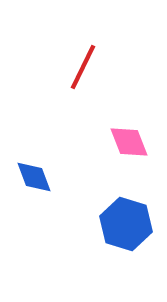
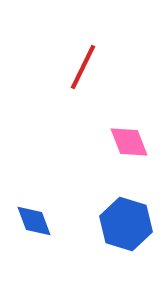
blue diamond: moved 44 px down
